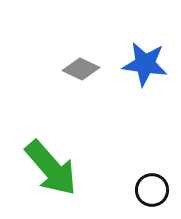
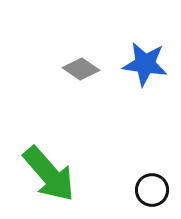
gray diamond: rotated 9 degrees clockwise
green arrow: moved 2 px left, 6 px down
